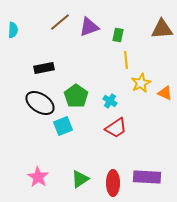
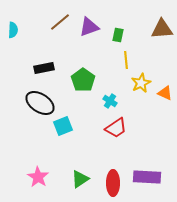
green pentagon: moved 7 px right, 16 px up
